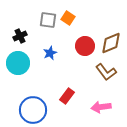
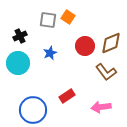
orange square: moved 1 px up
red rectangle: rotated 21 degrees clockwise
